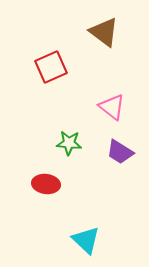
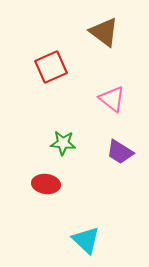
pink triangle: moved 8 px up
green star: moved 6 px left
